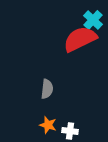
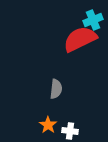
cyan cross: rotated 24 degrees clockwise
gray semicircle: moved 9 px right
orange star: rotated 18 degrees clockwise
